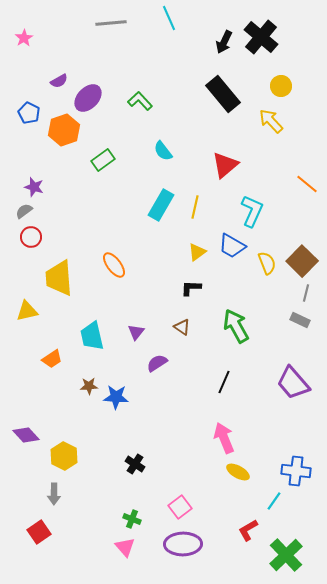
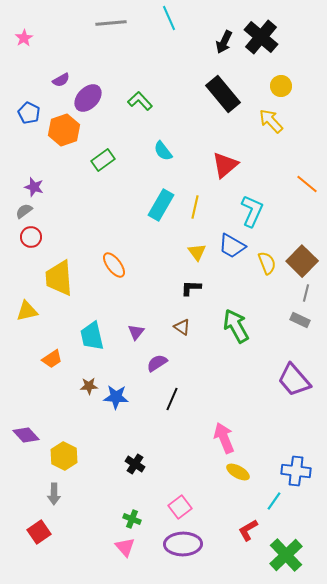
purple semicircle at (59, 81): moved 2 px right, 1 px up
yellow triangle at (197, 252): rotated 30 degrees counterclockwise
black line at (224, 382): moved 52 px left, 17 px down
purple trapezoid at (293, 383): moved 1 px right, 3 px up
